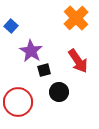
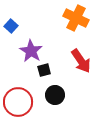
orange cross: rotated 20 degrees counterclockwise
red arrow: moved 3 px right
black circle: moved 4 px left, 3 px down
